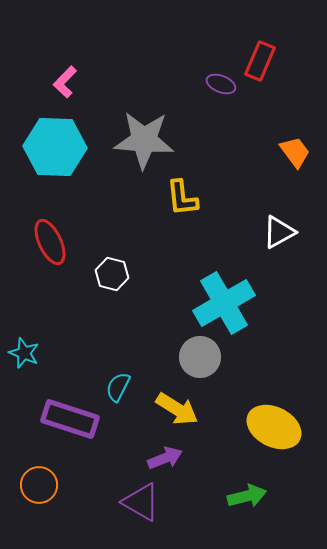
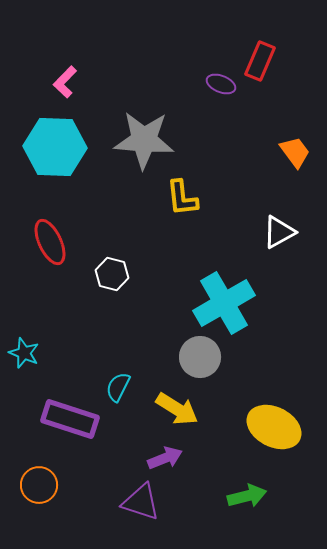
purple triangle: rotated 12 degrees counterclockwise
